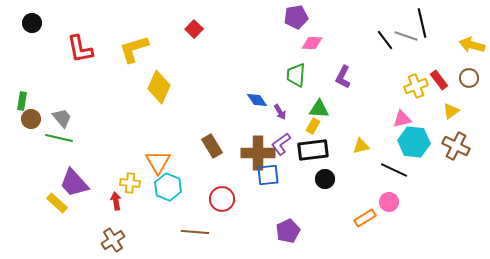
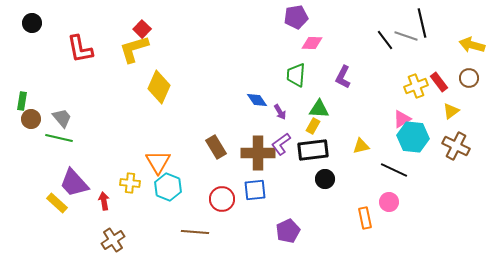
red square at (194, 29): moved 52 px left
red rectangle at (439, 80): moved 2 px down
pink triangle at (402, 119): rotated 18 degrees counterclockwise
cyan hexagon at (414, 142): moved 1 px left, 5 px up
brown rectangle at (212, 146): moved 4 px right, 1 px down
blue square at (268, 175): moved 13 px left, 15 px down
red arrow at (116, 201): moved 12 px left
orange rectangle at (365, 218): rotated 70 degrees counterclockwise
